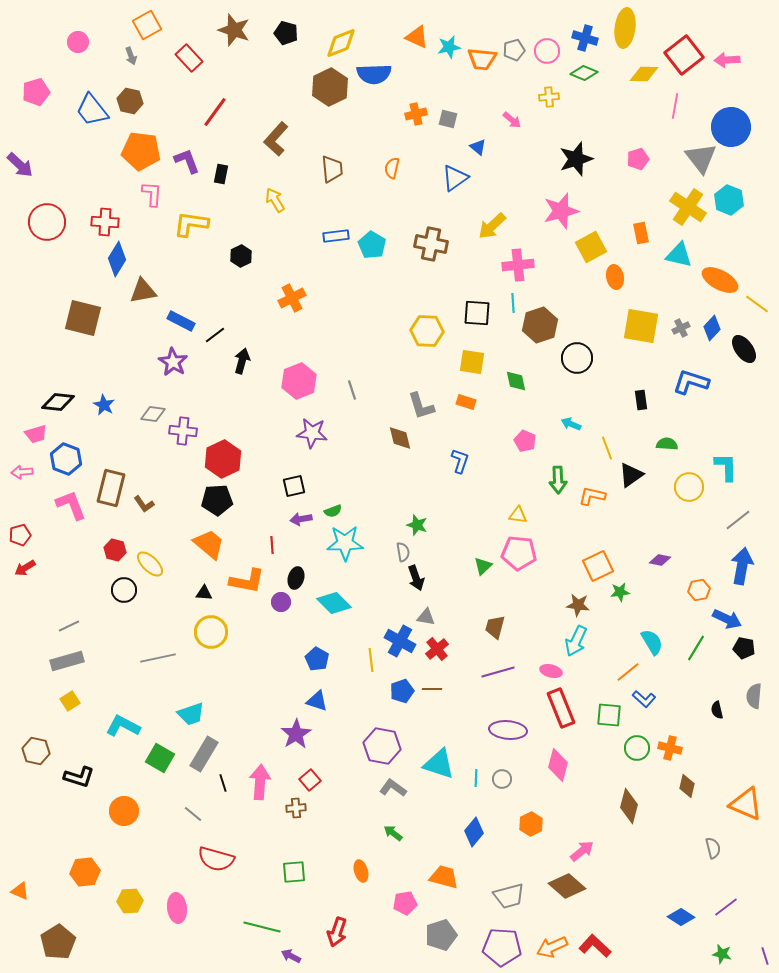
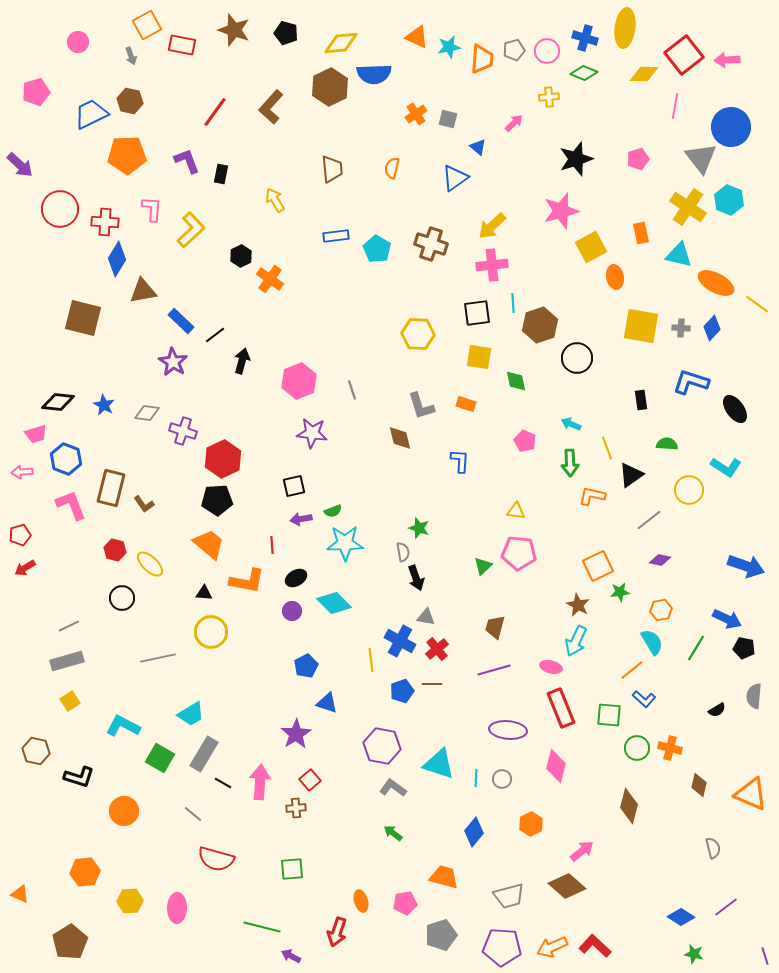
yellow diamond at (341, 43): rotated 16 degrees clockwise
red rectangle at (189, 58): moved 7 px left, 13 px up; rotated 36 degrees counterclockwise
orange trapezoid at (482, 59): rotated 92 degrees counterclockwise
blue trapezoid at (92, 110): moved 1 px left, 4 px down; rotated 102 degrees clockwise
orange cross at (416, 114): rotated 20 degrees counterclockwise
pink arrow at (512, 120): moved 2 px right, 3 px down; rotated 84 degrees counterclockwise
brown L-shape at (276, 139): moved 5 px left, 32 px up
orange pentagon at (141, 151): moved 14 px left, 4 px down; rotated 9 degrees counterclockwise
pink L-shape at (152, 194): moved 15 px down
red circle at (47, 222): moved 13 px right, 13 px up
yellow L-shape at (191, 224): moved 6 px down; rotated 129 degrees clockwise
brown cross at (431, 244): rotated 8 degrees clockwise
cyan pentagon at (372, 245): moved 5 px right, 4 px down
pink cross at (518, 265): moved 26 px left
orange ellipse at (720, 280): moved 4 px left, 3 px down
orange cross at (292, 298): moved 22 px left, 19 px up; rotated 28 degrees counterclockwise
black square at (477, 313): rotated 12 degrees counterclockwise
blue rectangle at (181, 321): rotated 16 degrees clockwise
gray cross at (681, 328): rotated 30 degrees clockwise
yellow hexagon at (427, 331): moved 9 px left, 3 px down
black ellipse at (744, 349): moved 9 px left, 60 px down
yellow square at (472, 362): moved 7 px right, 5 px up
orange rectangle at (466, 402): moved 2 px down
gray diamond at (153, 414): moved 6 px left, 1 px up
purple cross at (183, 431): rotated 12 degrees clockwise
blue L-shape at (460, 461): rotated 15 degrees counterclockwise
cyan L-shape at (726, 467): rotated 124 degrees clockwise
green arrow at (558, 480): moved 12 px right, 17 px up
yellow circle at (689, 487): moved 3 px down
yellow triangle at (518, 515): moved 2 px left, 4 px up
gray line at (738, 520): moved 89 px left
green star at (417, 525): moved 2 px right, 3 px down
blue arrow at (742, 566): moved 4 px right; rotated 99 degrees clockwise
black ellipse at (296, 578): rotated 45 degrees clockwise
black circle at (124, 590): moved 2 px left, 8 px down
orange hexagon at (699, 590): moved 38 px left, 20 px down
purple circle at (281, 602): moved 11 px right, 9 px down
brown star at (578, 605): rotated 20 degrees clockwise
blue pentagon at (317, 659): moved 11 px left, 7 px down; rotated 15 degrees clockwise
pink ellipse at (551, 671): moved 4 px up
purple line at (498, 672): moved 4 px left, 2 px up
orange line at (628, 672): moved 4 px right, 2 px up
brown line at (432, 689): moved 5 px up
blue triangle at (317, 701): moved 10 px right, 2 px down
black semicircle at (717, 710): rotated 108 degrees counterclockwise
cyan trapezoid at (191, 714): rotated 12 degrees counterclockwise
pink diamond at (558, 765): moved 2 px left, 1 px down
black line at (223, 783): rotated 42 degrees counterclockwise
brown diamond at (687, 786): moved 12 px right, 1 px up
orange triangle at (746, 804): moved 5 px right, 10 px up
orange ellipse at (361, 871): moved 30 px down
green square at (294, 872): moved 2 px left, 3 px up
orange triangle at (20, 891): moved 3 px down
pink ellipse at (177, 908): rotated 8 degrees clockwise
brown pentagon at (58, 942): moved 12 px right
green star at (722, 954): moved 28 px left
